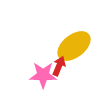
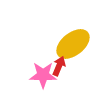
yellow ellipse: moved 1 px left, 2 px up
